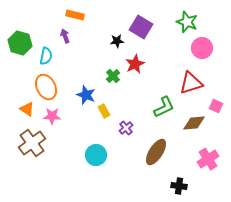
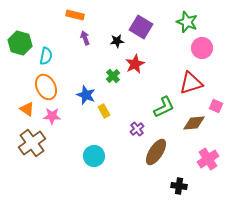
purple arrow: moved 20 px right, 2 px down
purple cross: moved 11 px right, 1 px down
cyan circle: moved 2 px left, 1 px down
